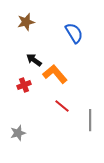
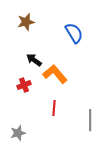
red line: moved 8 px left, 2 px down; rotated 56 degrees clockwise
